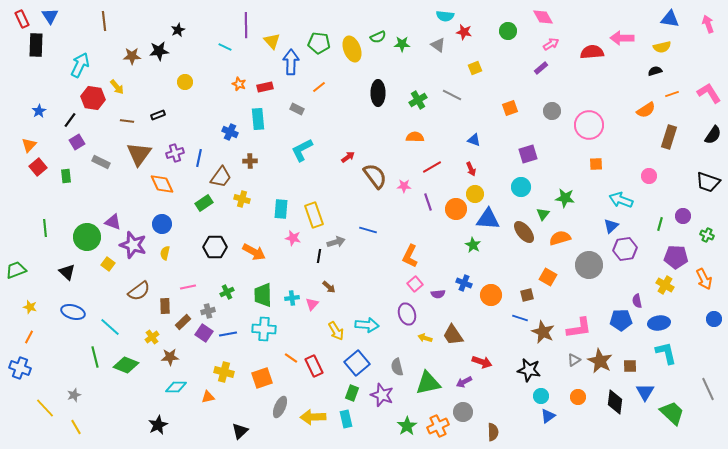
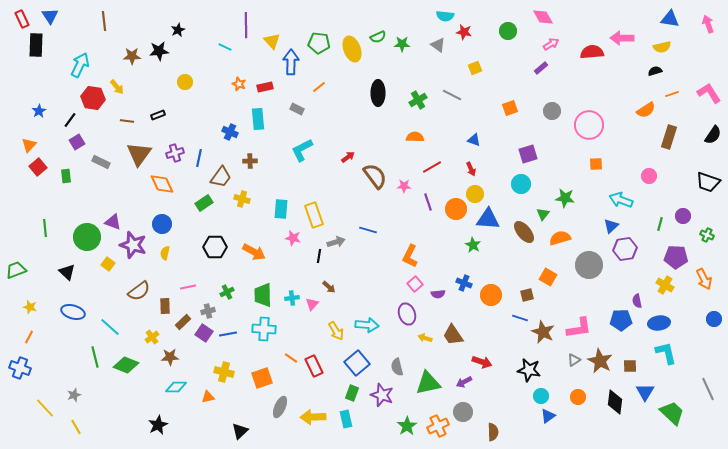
cyan circle at (521, 187): moved 3 px up
